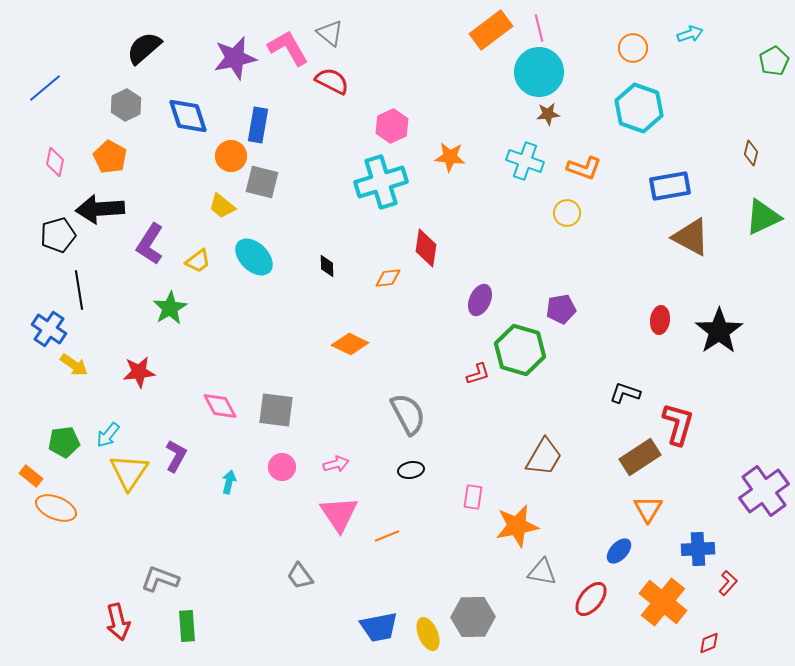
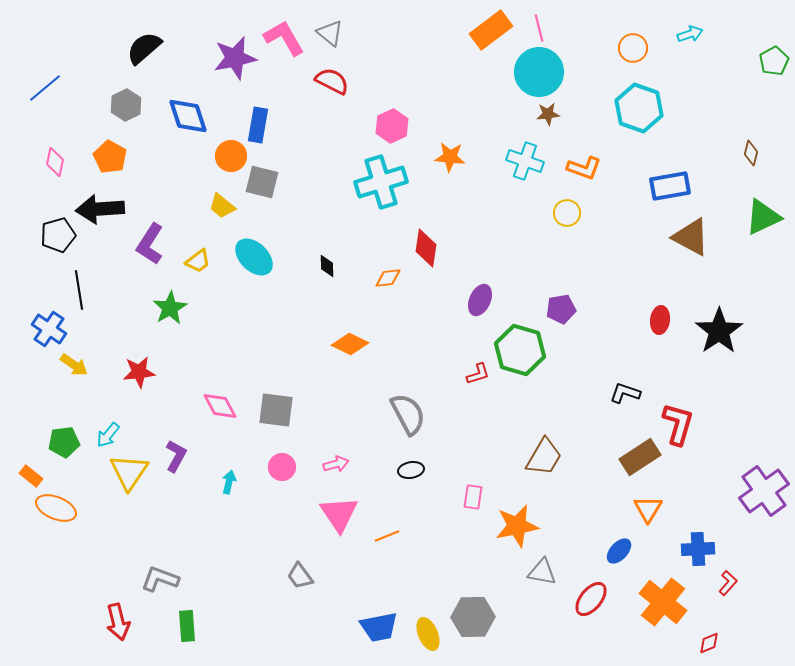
pink L-shape at (288, 48): moved 4 px left, 10 px up
